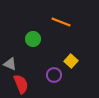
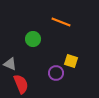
yellow square: rotated 24 degrees counterclockwise
purple circle: moved 2 px right, 2 px up
